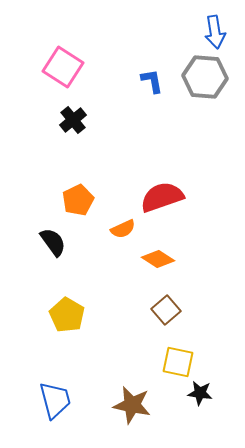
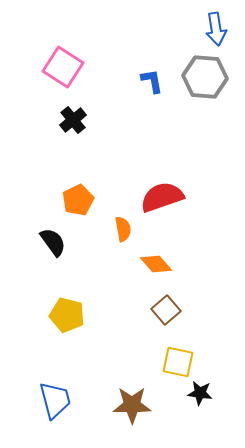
blue arrow: moved 1 px right, 3 px up
orange semicircle: rotated 75 degrees counterclockwise
orange diamond: moved 2 px left, 5 px down; rotated 16 degrees clockwise
yellow pentagon: rotated 16 degrees counterclockwise
brown star: rotated 12 degrees counterclockwise
